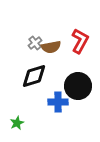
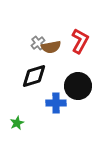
gray cross: moved 3 px right
blue cross: moved 2 px left, 1 px down
